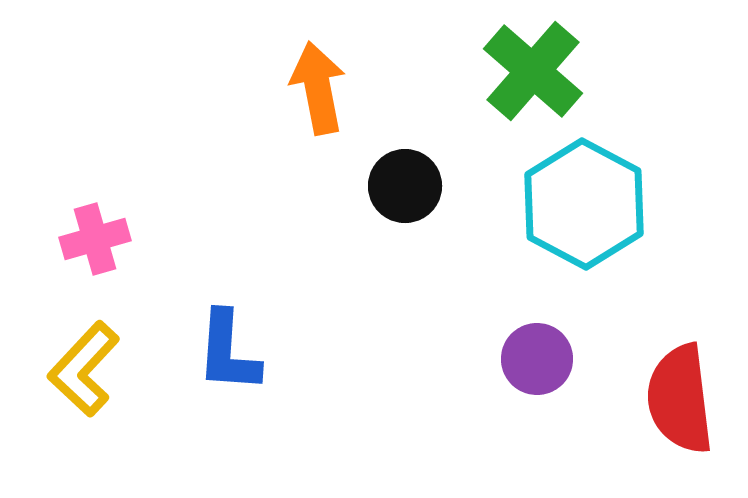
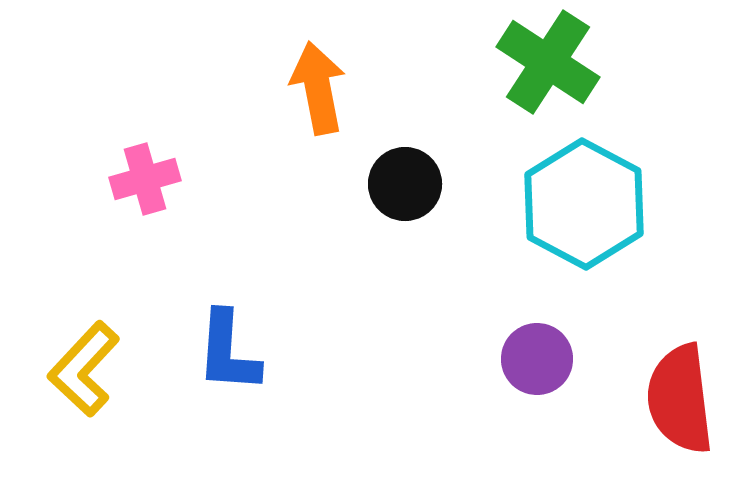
green cross: moved 15 px right, 9 px up; rotated 8 degrees counterclockwise
black circle: moved 2 px up
pink cross: moved 50 px right, 60 px up
